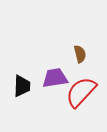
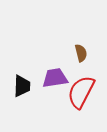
brown semicircle: moved 1 px right, 1 px up
red semicircle: rotated 16 degrees counterclockwise
